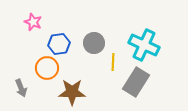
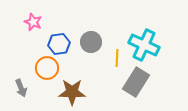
gray circle: moved 3 px left, 1 px up
yellow line: moved 4 px right, 4 px up
